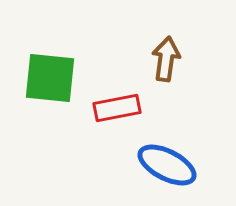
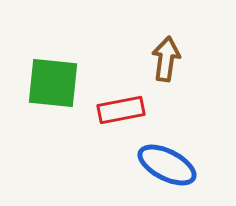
green square: moved 3 px right, 5 px down
red rectangle: moved 4 px right, 2 px down
